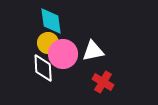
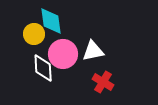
yellow circle: moved 14 px left, 9 px up
